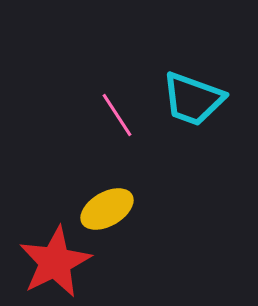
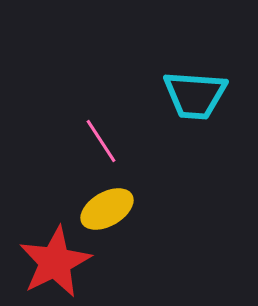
cyan trapezoid: moved 2 px right, 4 px up; rotated 16 degrees counterclockwise
pink line: moved 16 px left, 26 px down
